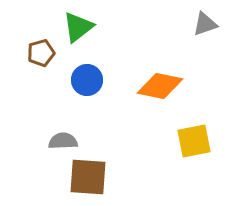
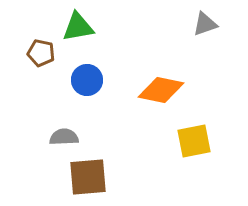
green triangle: rotated 28 degrees clockwise
brown pentagon: rotated 28 degrees clockwise
orange diamond: moved 1 px right, 4 px down
gray semicircle: moved 1 px right, 4 px up
brown square: rotated 9 degrees counterclockwise
